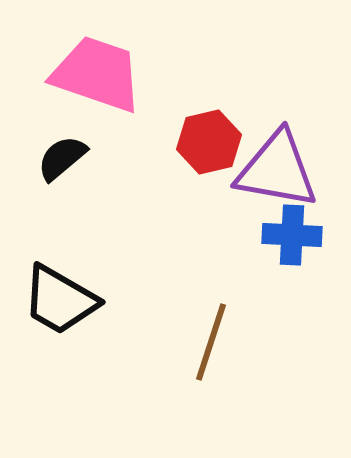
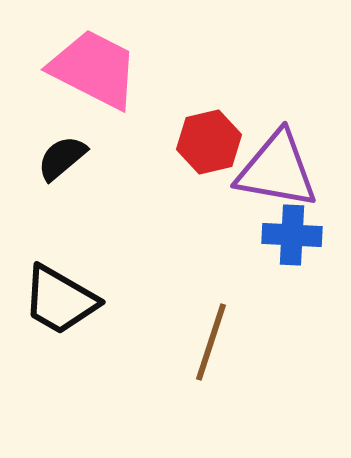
pink trapezoid: moved 3 px left, 5 px up; rotated 8 degrees clockwise
